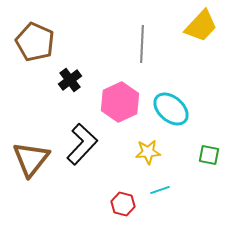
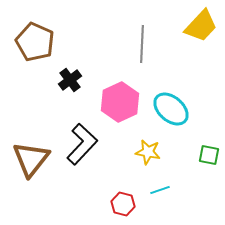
yellow star: rotated 15 degrees clockwise
